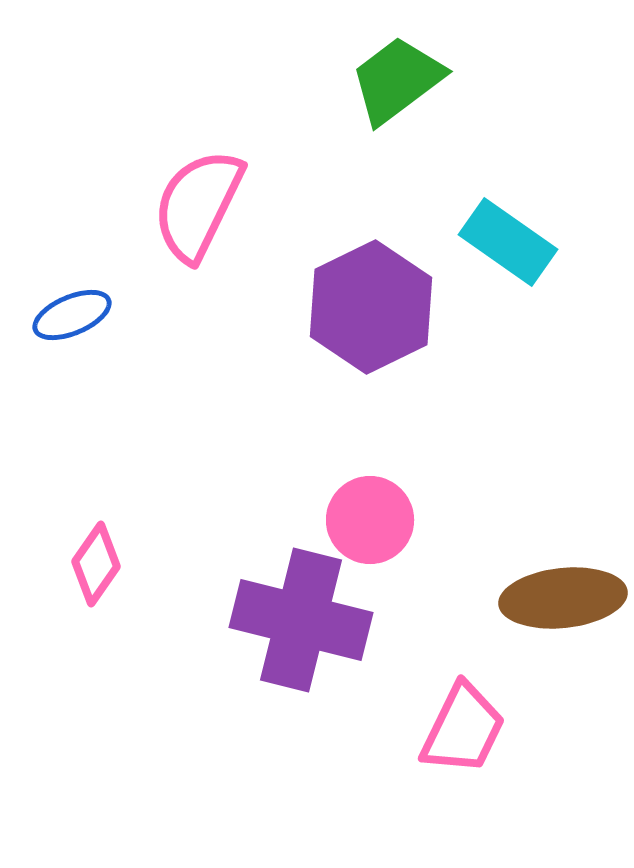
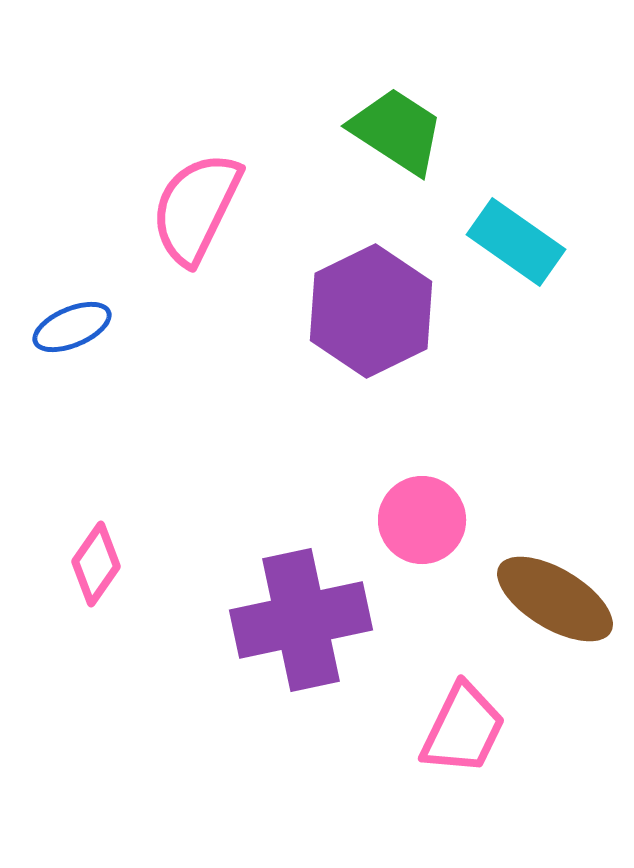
green trapezoid: moved 51 px down; rotated 70 degrees clockwise
pink semicircle: moved 2 px left, 3 px down
cyan rectangle: moved 8 px right
purple hexagon: moved 4 px down
blue ellipse: moved 12 px down
pink circle: moved 52 px right
brown ellipse: moved 8 px left, 1 px down; rotated 37 degrees clockwise
purple cross: rotated 26 degrees counterclockwise
